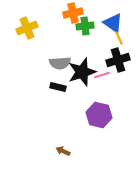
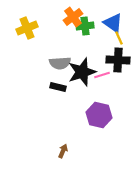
orange cross: moved 4 px down; rotated 24 degrees counterclockwise
black cross: rotated 20 degrees clockwise
brown arrow: rotated 88 degrees clockwise
